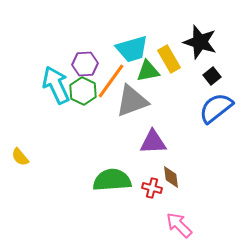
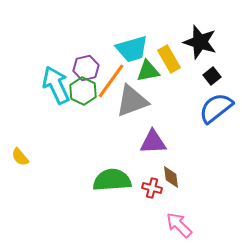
purple hexagon: moved 1 px right, 4 px down; rotated 10 degrees counterclockwise
